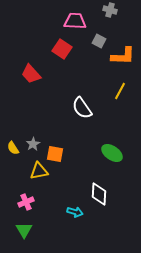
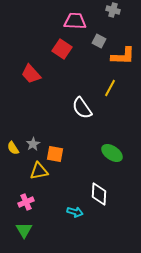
gray cross: moved 3 px right
yellow line: moved 10 px left, 3 px up
